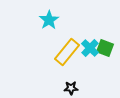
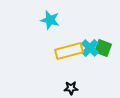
cyan star: moved 1 px right; rotated 24 degrees counterclockwise
green square: moved 2 px left
yellow rectangle: moved 2 px right, 1 px up; rotated 36 degrees clockwise
